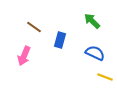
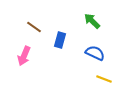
yellow line: moved 1 px left, 2 px down
